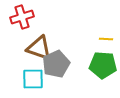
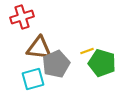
yellow line: moved 19 px left, 12 px down; rotated 24 degrees counterclockwise
brown triangle: rotated 12 degrees counterclockwise
green pentagon: moved 1 px left, 2 px up; rotated 12 degrees clockwise
cyan square: rotated 15 degrees counterclockwise
